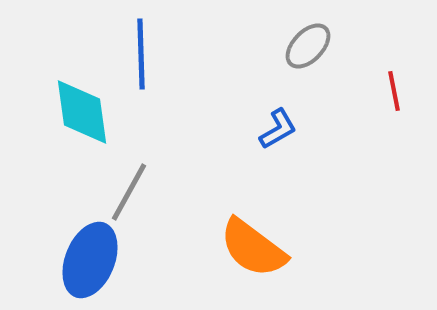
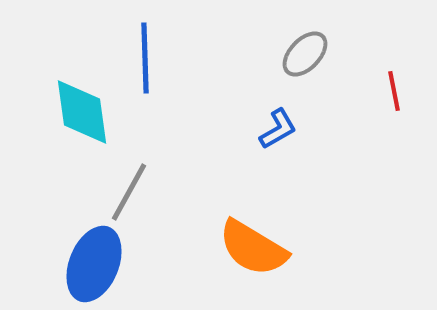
gray ellipse: moved 3 px left, 8 px down
blue line: moved 4 px right, 4 px down
orange semicircle: rotated 6 degrees counterclockwise
blue ellipse: moved 4 px right, 4 px down
